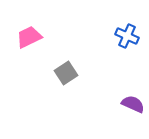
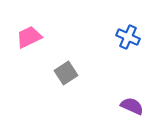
blue cross: moved 1 px right, 1 px down
purple semicircle: moved 1 px left, 2 px down
